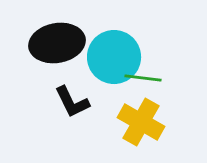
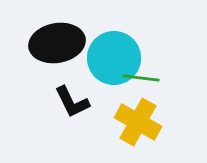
cyan circle: moved 1 px down
green line: moved 2 px left
yellow cross: moved 3 px left
